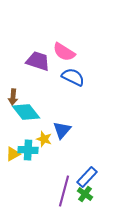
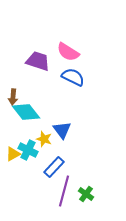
pink semicircle: moved 4 px right
blue triangle: rotated 18 degrees counterclockwise
cyan cross: rotated 24 degrees clockwise
blue rectangle: moved 33 px left, 10 px up
green cross: moved 1 px right
